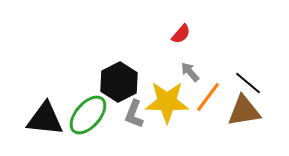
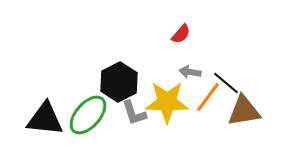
gray arrow: rotated 40 degrees counterclockwise
black line: moved 22 px left
gray L-shape: moved 1 px up; rotated 40 degrees counterclockwise
